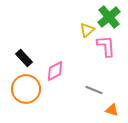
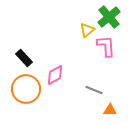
pink diamond: moved 4 px down
orange triangle: moved 2 px left; rotated 16 degrees counterclockwise
